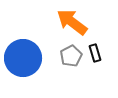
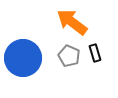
gray pentagon: moved 2 px left; rotated 20 degrees counterclockwise
